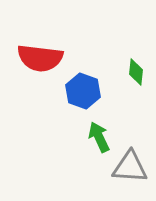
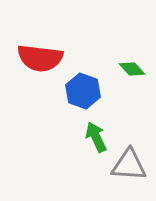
green diamond: moved 4 px left, 3 px up; rotated 48 degrees counterclockwise
green arrow: moved 3 px left
gray triangle: moved 1 px left, 2 px up
